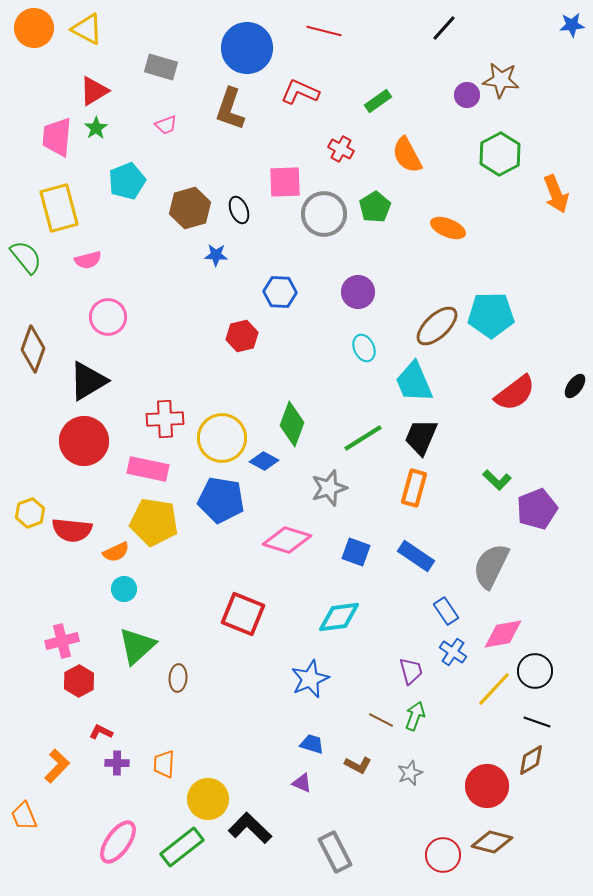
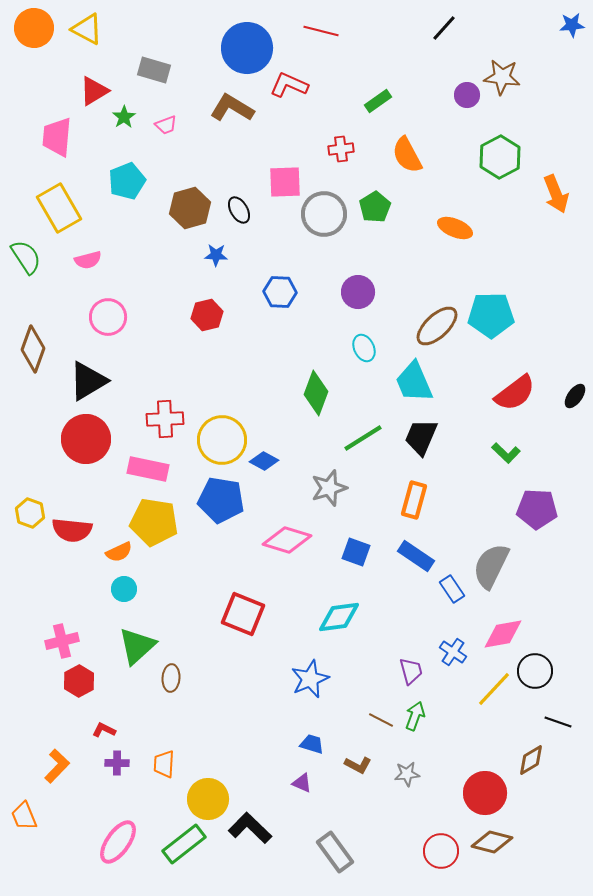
red line at (324, 31): moved 3 px left
gray rectangle at (161, 67): moved 7 px left, 3 px down
brown star at (501, 80): moved 1 px right, 3 px up
red L-shape at (300, 92): moved 11 px left, 7 px up
brown L-shape at (230, 109): moved 2 px right, 1 px up; rotated 102 degrees clockwise
green star at (96, 128): moved 28 px right, 11 px up
red cross at (341, 149): rotated 35 degrees counterclockwise
green hexagon at (500, 154): moved 3 px down
yellow rectangle at (59, 208): rotated 15 degrees counterclockwise
black ellipse at (239, 210): rotated 8 degrees counterclockwise
orange ellipse at (448, 228): moved 7 px right
green semicircle at (26, 257): rotated 6 degrees clockwise
red hexagon at (242, 336): moved 35 px left, 21 px up
black ellipse at (575, 386): moved 10 px down
green diamond at (292, 424): moved 24 px right, 31 px up
yellow circle at (222, 438): moved 2 px down
red circle at (84, 441): moved 2 px right, 2 px up
green L-shape at (497, 480): moved 9 px right, 27 px up
orange rectangle at (414, 488): moved 12 px down
purple pentagon at (537, 509): rotated 24 degrees clockwise
yellow hexagon at (30, 513): rotated 20 degrees counterclockwise
orange semicircle at (116, 552): moved 3 px right
blue rectangle at (446, 611): moved 6 px right, 22 px up
brown ellipse at (178, 678): moved 7 px left
black line at (537, 722): moved 21 px right
red L-shape at (101, 732): moved 3 px right, 2 px up
gray star at (410, 773): moved 3 px left, 1 px down; rotated 15 degrees clockwise
red circle at (487, 786): moved 2 px left, 7 px down
green rectangle at (182, 847): moved 2 px right, 3 px up
gray rectangle at (335, 852): rotated 9 degrees counterclockwise
red circle at (443, 855): moved 2 px left, 4 px up
